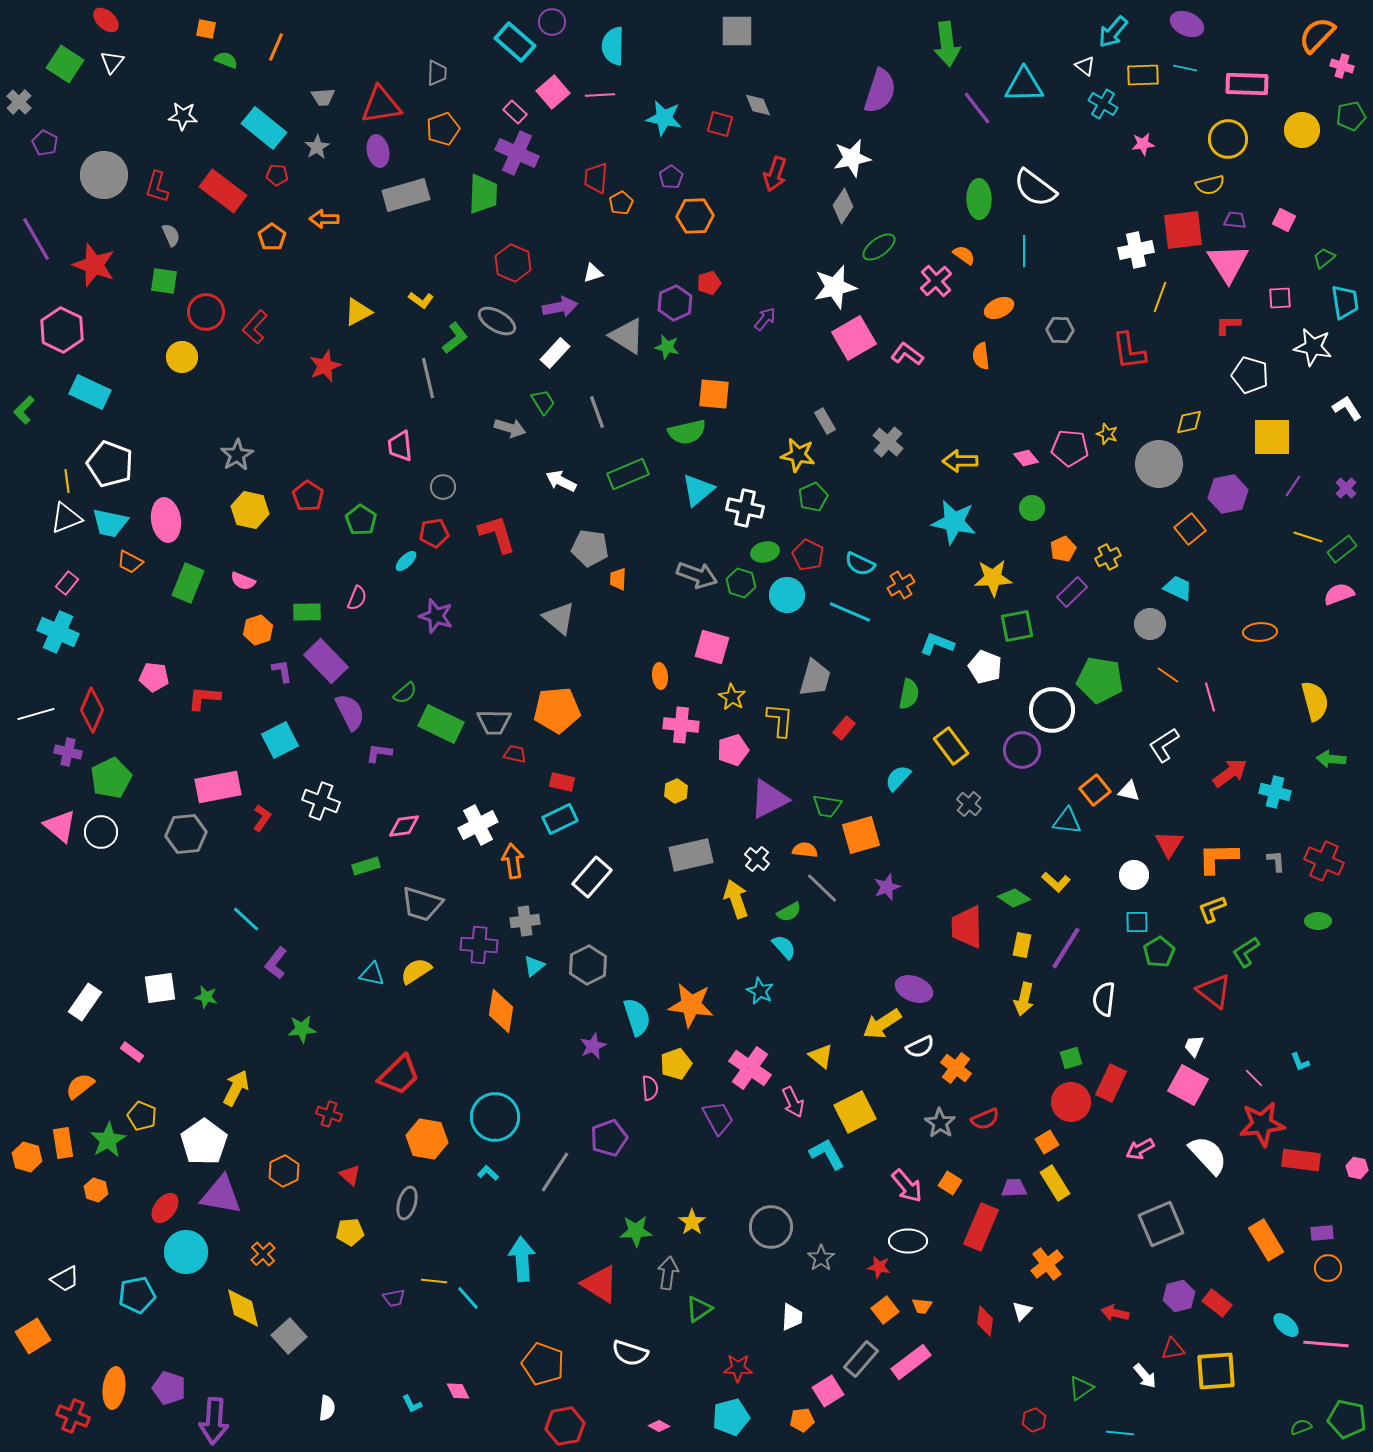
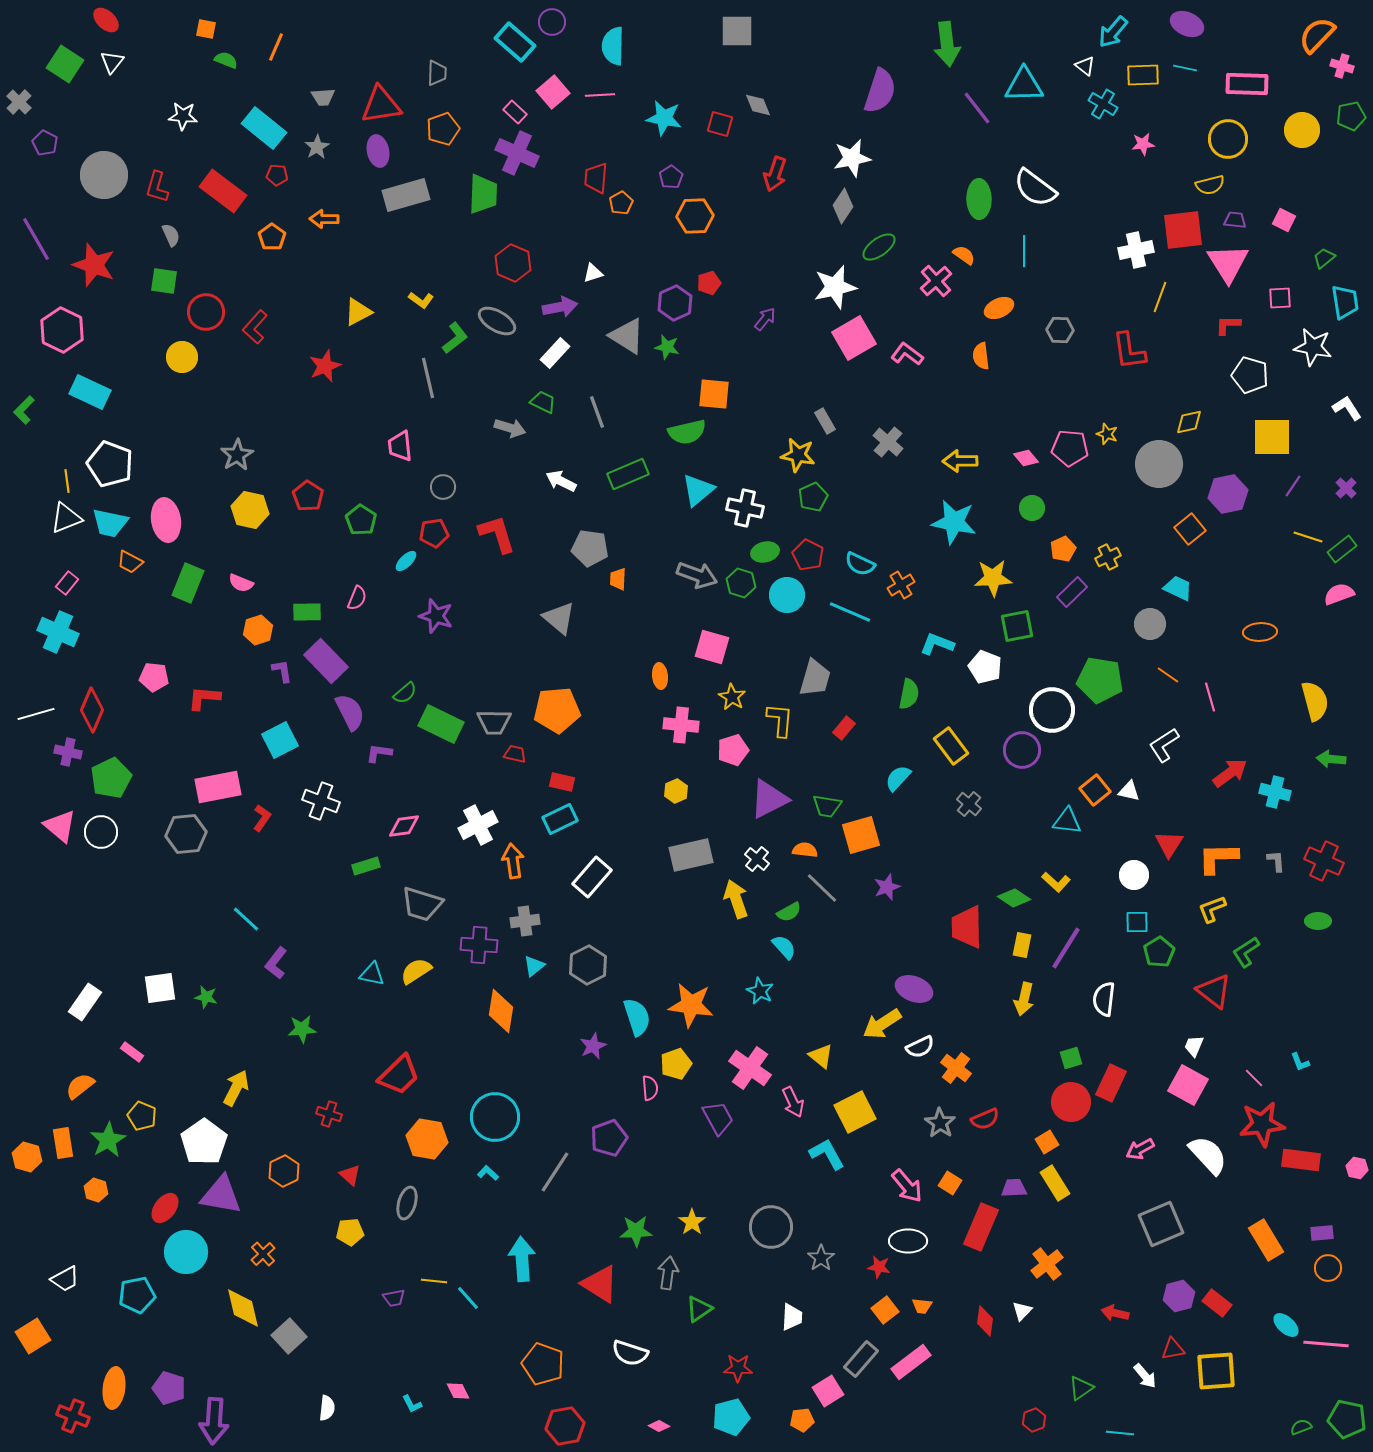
green trapezoid at (543, 402): rotated 32 degrees counterclockwise
pink semicircle at (243, 581): moved 2 px left, 2 px down
